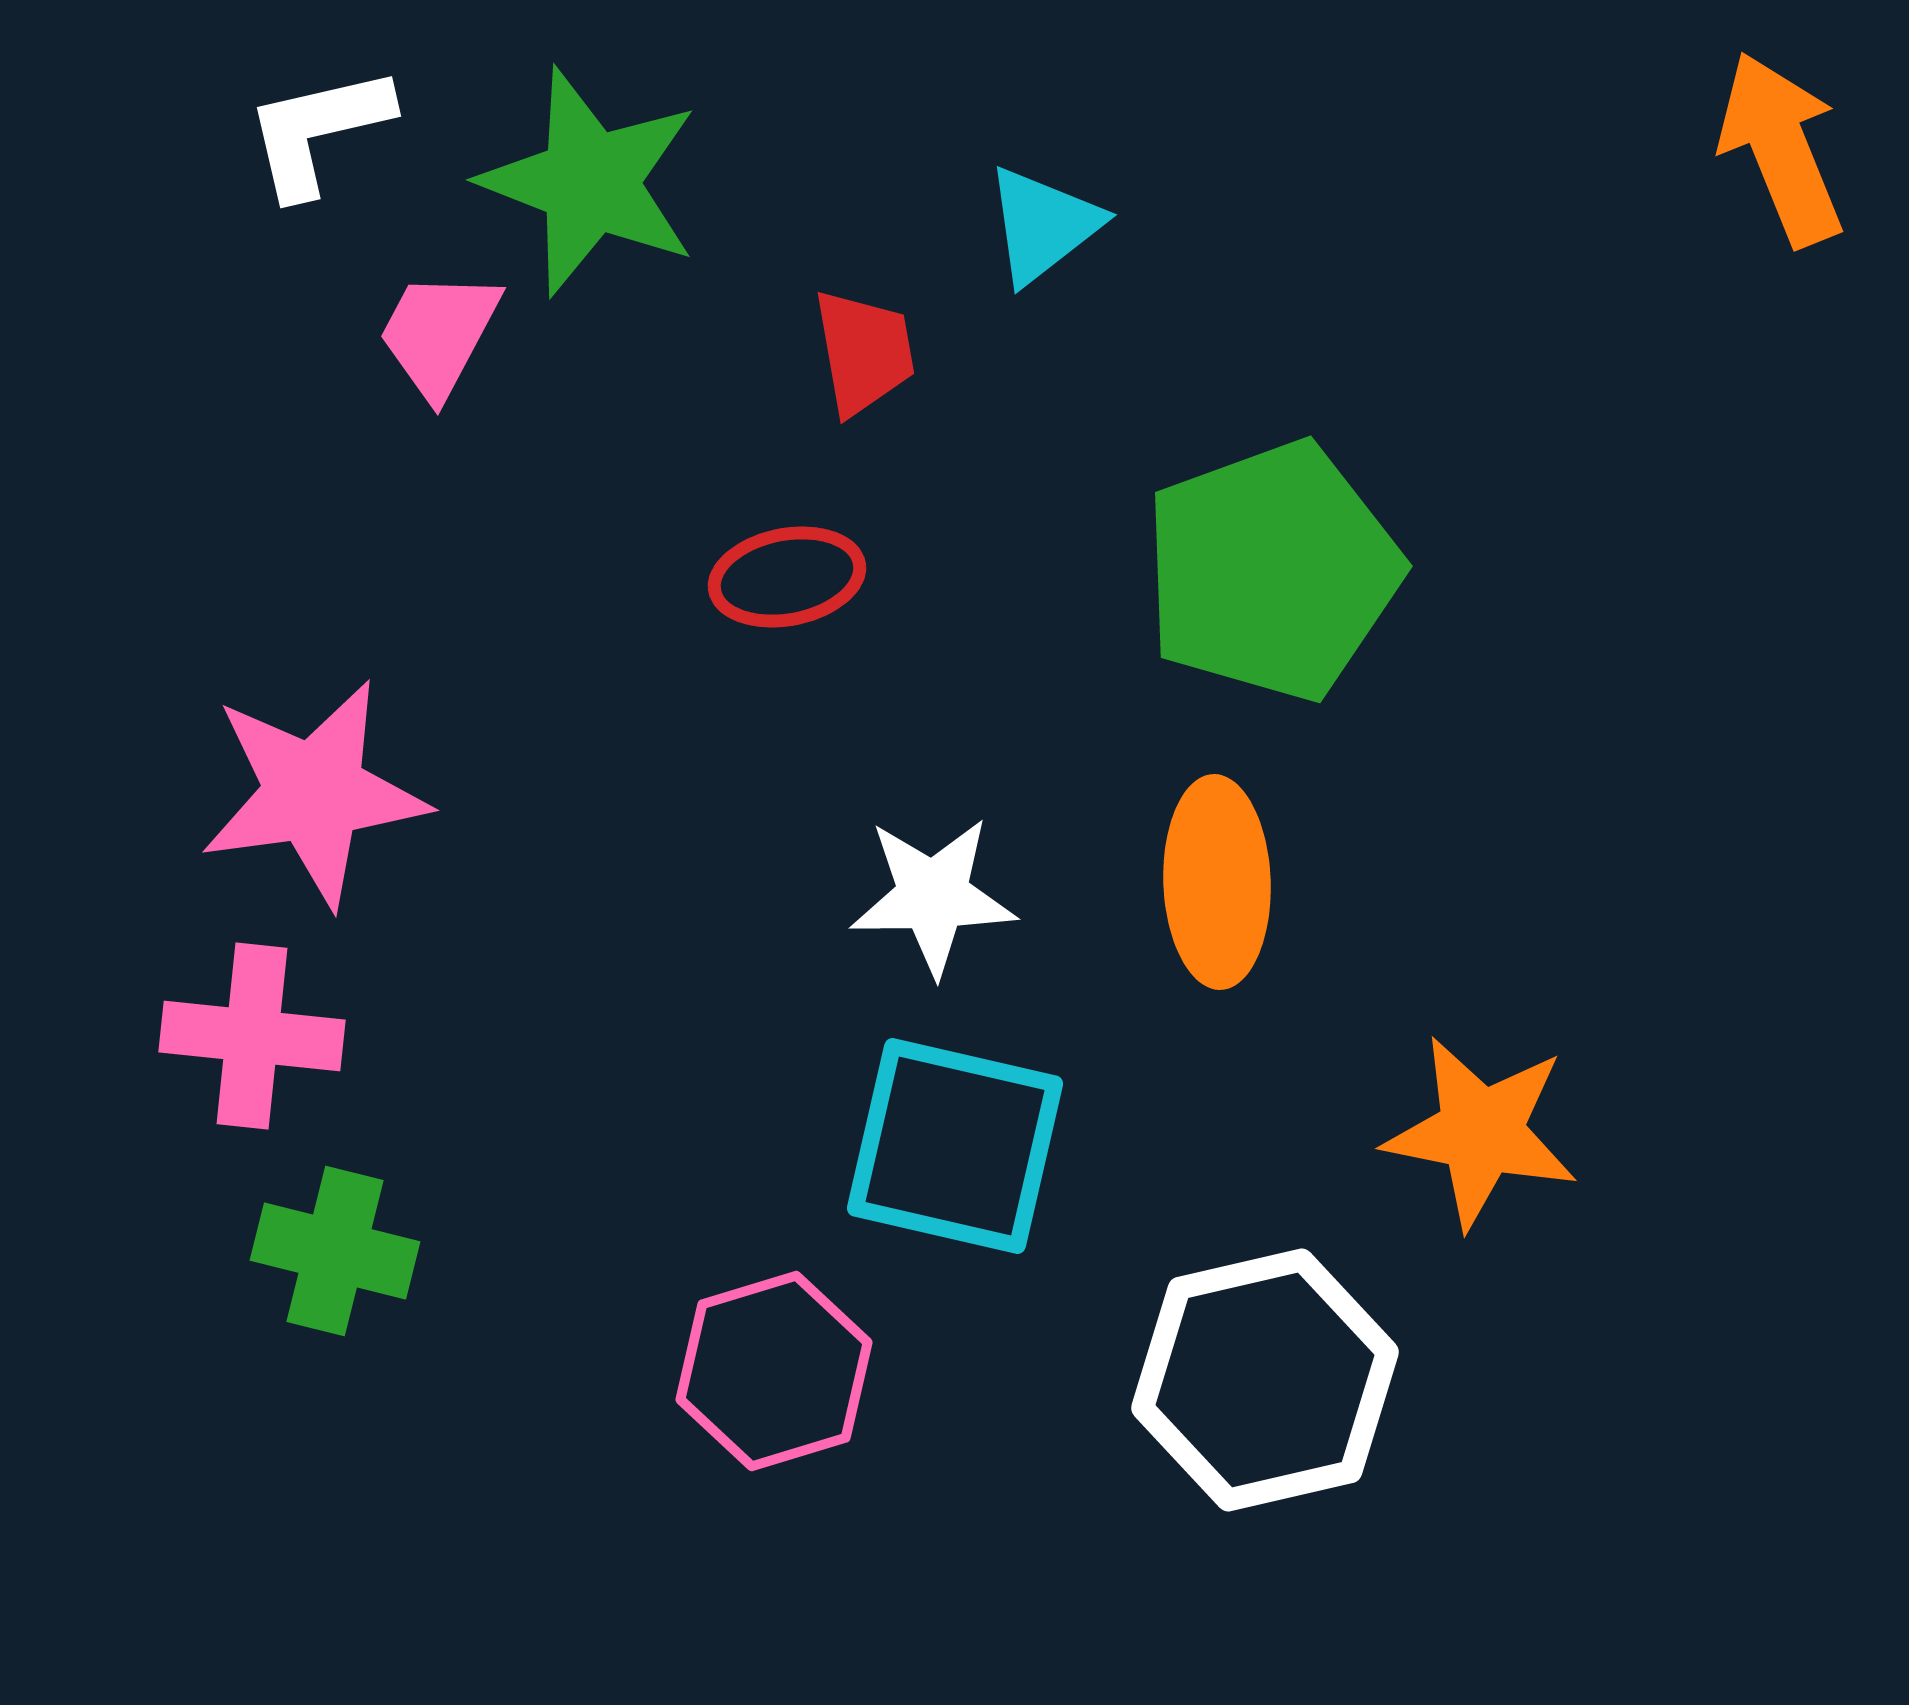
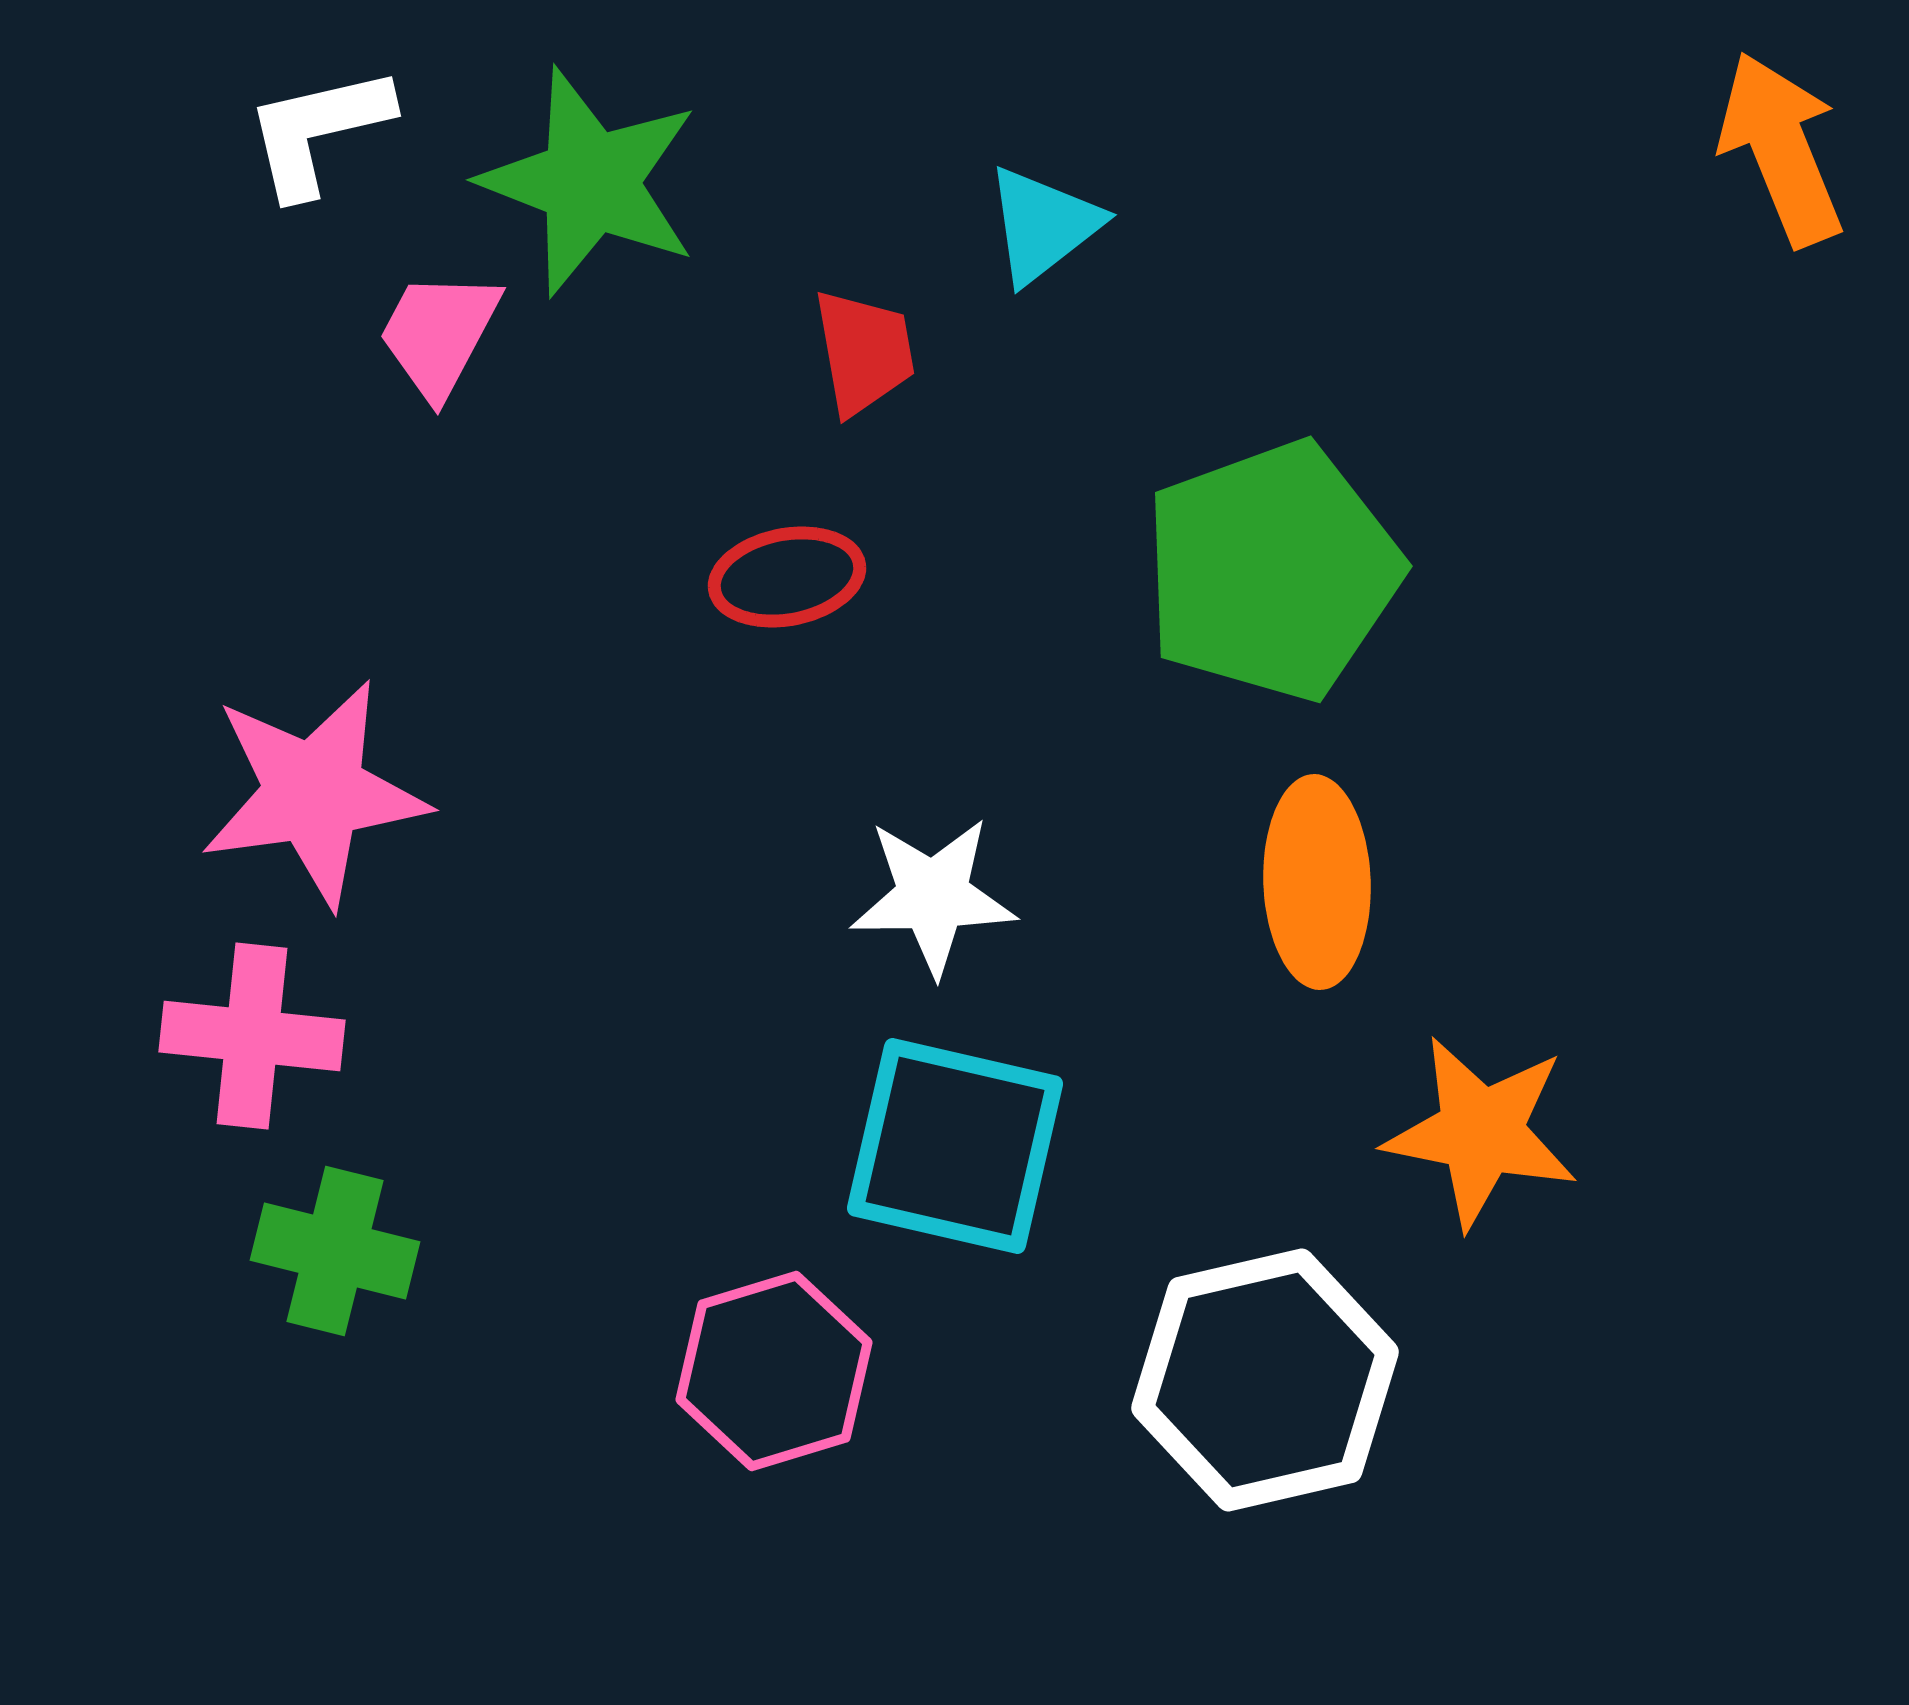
orange ellipse: moved 100 px right
